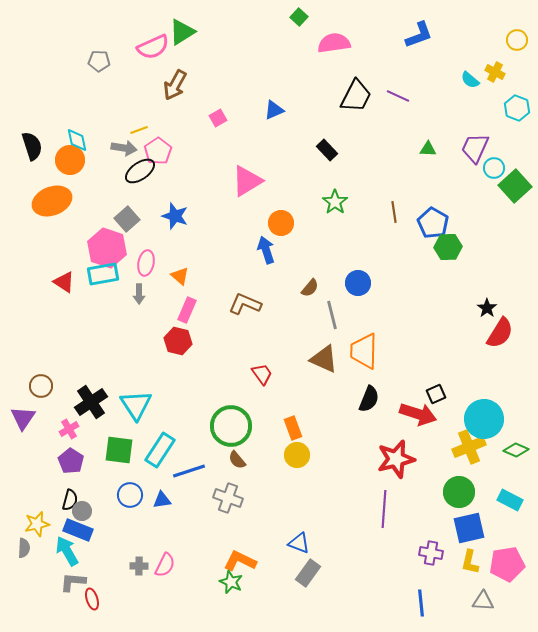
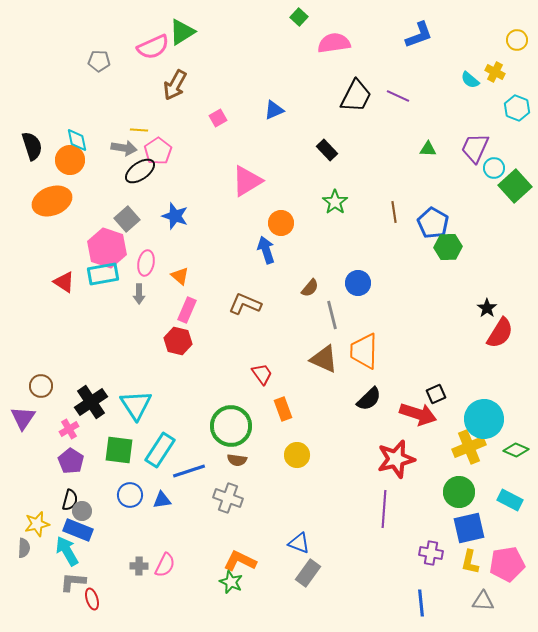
yellow line at (139, 130): rotated 24 degrees clockwise
black semicircle at (369, 399): rotated 24 degrees clockwise
orange rectangle at (293, 428): moved 10 px left, 19 px up
brown semicircle at (237, 460): rotated 42 degrees counterclockwise
